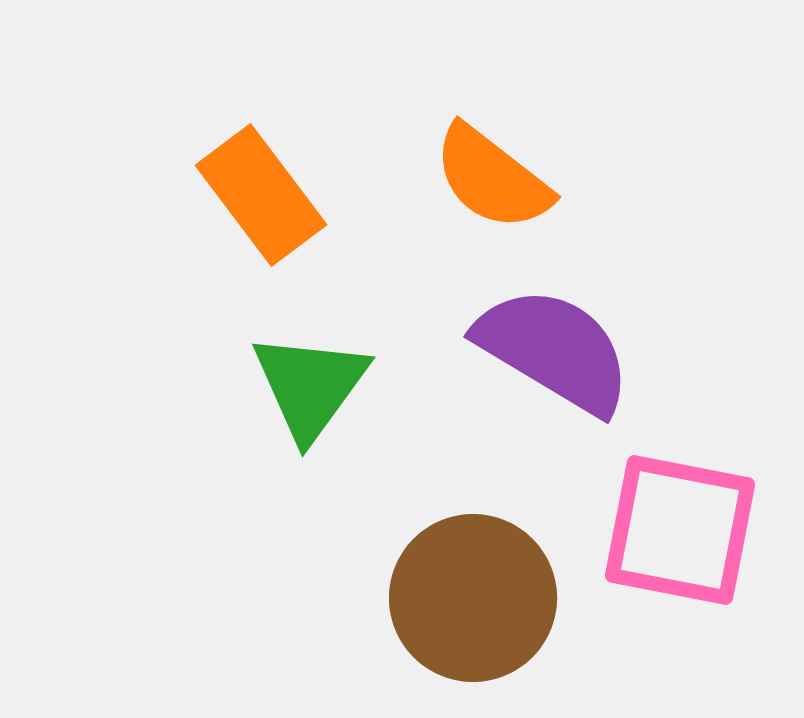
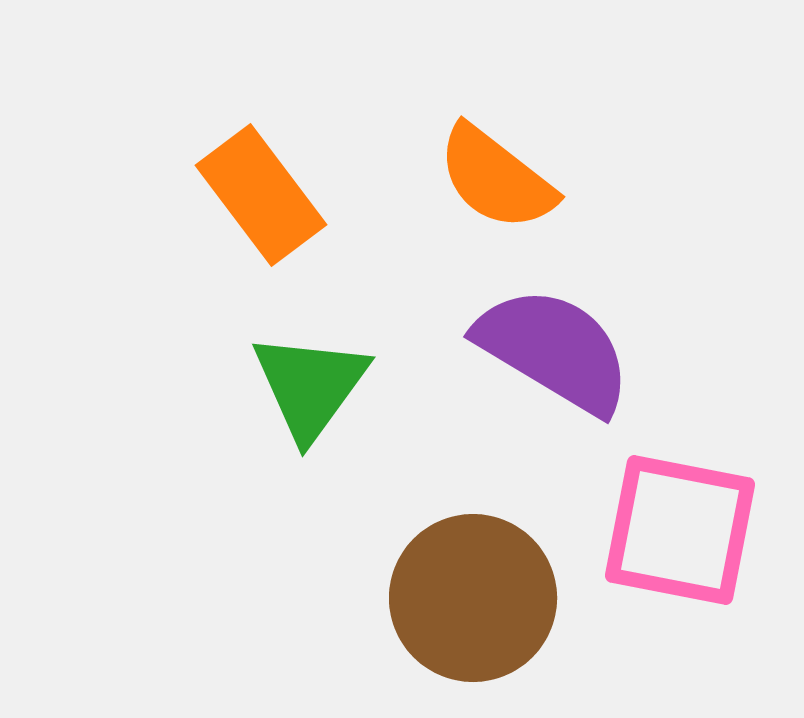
orange semicircle: moved 4 px right
